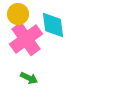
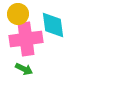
pink cross: rotated 28 degrees clockwise
green arrow: moved 5 px left, 9 px up
